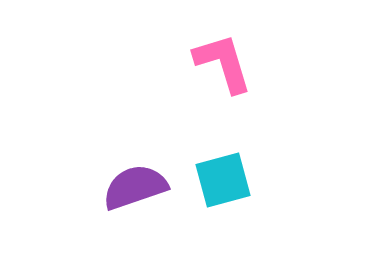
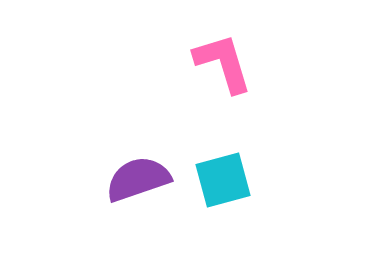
purple semicircle: moved 3 px right, 8 px up
